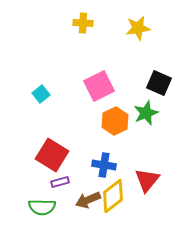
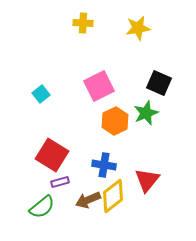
green semicircle: rotated 40 degrees counterclockwise
